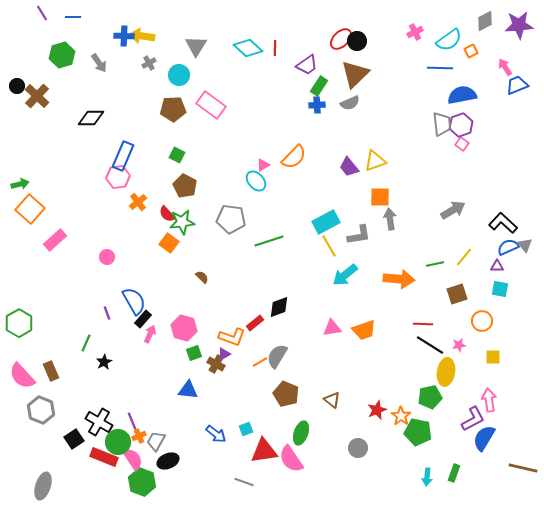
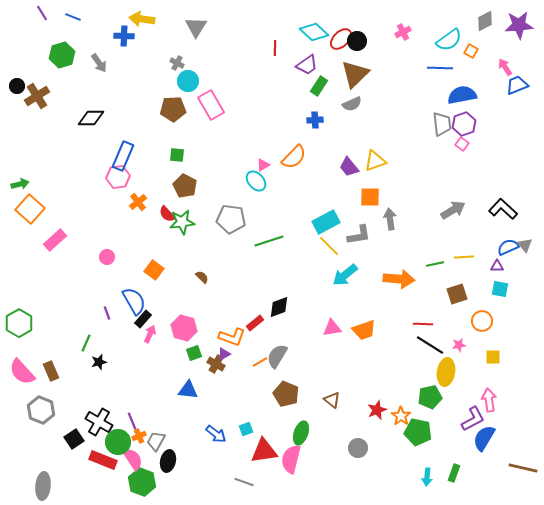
blue line at (73, 17): rotated 21 degrees clockwise
pink cross at (415, 32): moved 12 px left
yellow arrow at (142, 36): moved 17 px up
gray triangle at (196, 46): moved 19 px up
cyan diamond at (248, 48): moved 66 px right, 16 px up
orange square at (471, 51): rotated 32 degrees counterclockwise
gray cross at (149, 63): moved 28 px right; rotated 32 degrees counterclockwise
cyan circle at (179, 75): moved 9 px right, 6 px down
brown cross at (37, 96): rotated 15 degrees clockwise
gray semicircle at (350, 103): moved 2 px right, 1 px down
pink rectangle at (211, 105): rotated 24 degrees clockwise
blue cross at (317, 105): moved 2 px left, 15 px down
purple hexagon at (461, 125): moved 3 px right, 1 px up
green square at (177, 155): rotated 21 degrees counterclockwise
orange square at (380, 197): moved 10 px left
black L-shape at (503, 223): moved 14 px up
orange square at (169, 243): moved 15 px left, 27 px down
yellow line at (329, 246): rotated 15 degrees counterclockwise
yellow line at (464, 257): rotated 48 degrees clockwise
black star at (104, 362): moved 5 px left; rotated 14 degrees clockwise
pink semicircle at (22, 376): moved 4 px up
red rectangle at (104, 457): moved 1 px left, 3 px down
pink semicircle at (291, 459): rotated 48 degrees clockwise
black ellipse at (168, 461): rotated 55 degrees counterclockwise
gray ellipse at (43, 486): rotated 12 degrees counterclockwise
